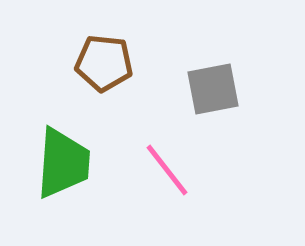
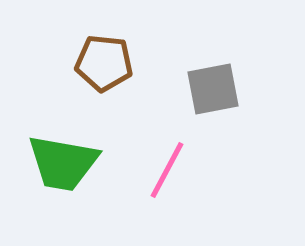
green trapezoid: rotated 96 degrees clockwise
pink line: rotated 66 degrees clockwise
